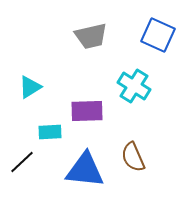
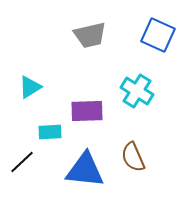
gray trapezoid: moved 1 px left, 1 px up
cyan cross: moved 3 px right, 5 px down
